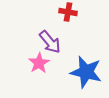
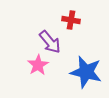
red cross: moved 3 px right, 8 px down
pink star: moved 1 px left, 2 px down
